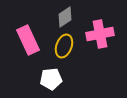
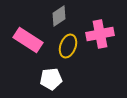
gray diamond: moved 6 px left, 1 px up
pink rectangle: rotated 32 degrees counterclockwise
yellow ellipse: moved 4 px right
